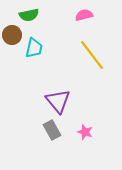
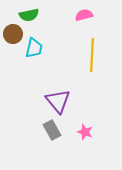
brown circle: moved 1 px right, 1 px up
yellow line: rotated 40 degrees clockwise
